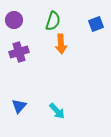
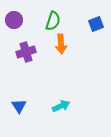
purple cross: moved 7 px right
blue triangle: rotated 14 degrees counterclockwise
cyan arrow: moved 4 px right, 5 px up; rotated 72 degrees counterclockwise
